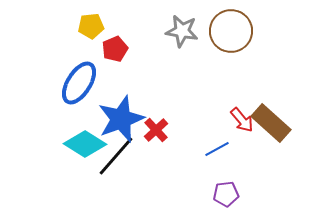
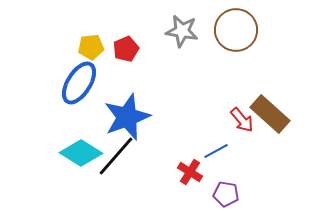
yellow pentagon: moved 21 px down
brown circle: moved 5 px right, 1 px up
red pentagon: moved 11 px right
blue star: moved 6 px right, 2 px up
brown rectangle: moved 1 px left, 9 px up
red cross: moved 34 px right, 42 px down; rotated 15 degrees counterclockwise
cyan diamond: moved 4 px left, 9 px down
blue line: moved 1 px left, 2 px down
purple pentagon: rotated 15 degrees clockwise
